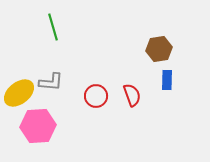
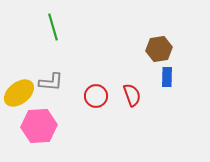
blue rectangle: moved 3 px up
pink hexagon: moved 1 px right
